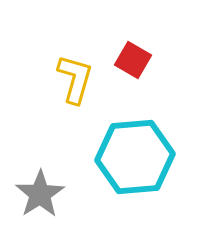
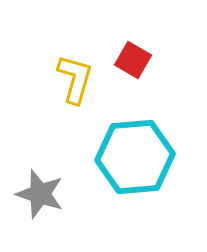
gray star: rotated 21 degrees counterclockwise
